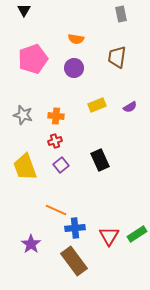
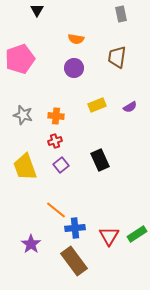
black triangle: moved 13 px right
pink pentagon: moved 13 px left
orange line: rotated 15 degrees clockwise
